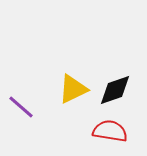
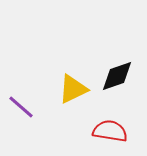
black diamond: moved 2 px right, 14 px up
